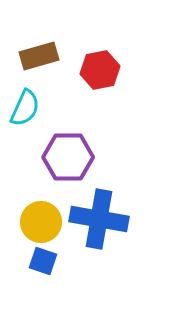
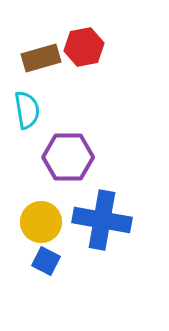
brown rectangle: moved 2 px right, 2 px down
red hexagon: moved 16 px left, 23 px up
cyan semicircle: moved 2 px right, 2 px down; rotated 33 degrees counterclockwise
blue cross: moved 3 px right, 1 px down
blue square: moved 3 px right; rotated 8 degrees clockwise
